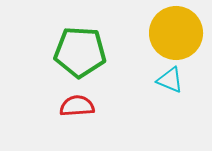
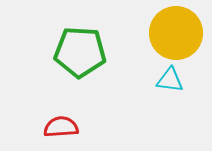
cyan triangle: rotated 16 degrees counterclockwise
red semicircle: moved 16 px left, 21 px down
